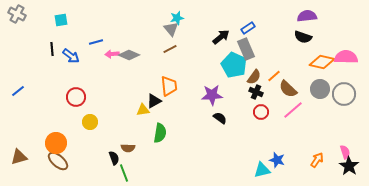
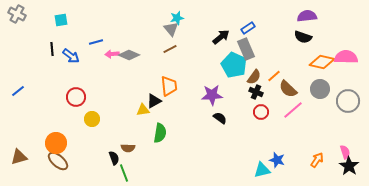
gray circle at (344, 94): moved 4 px right, 7 px down
yellow circle at (90, 122): moved 2 px right, 3 px up
